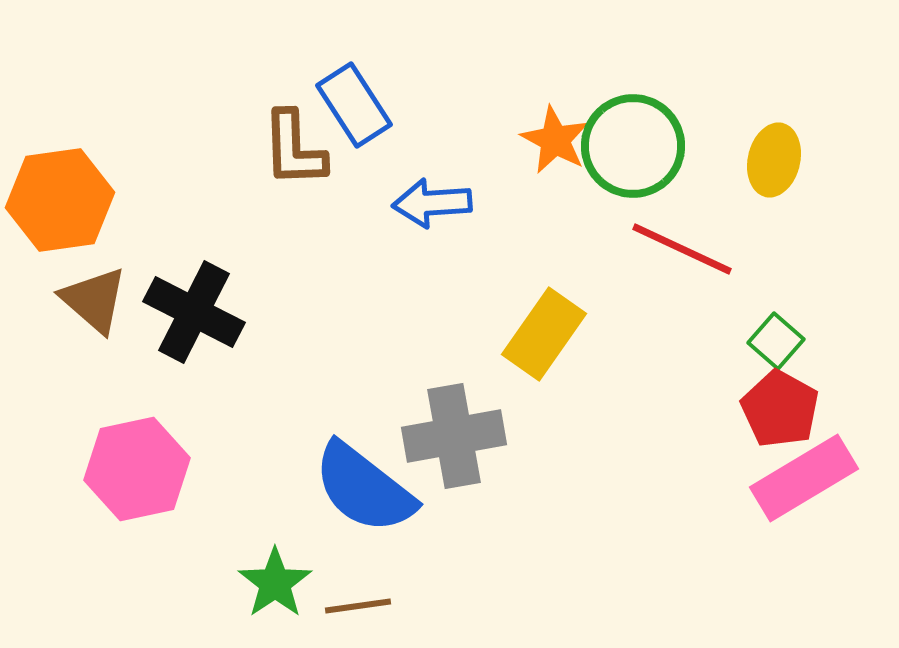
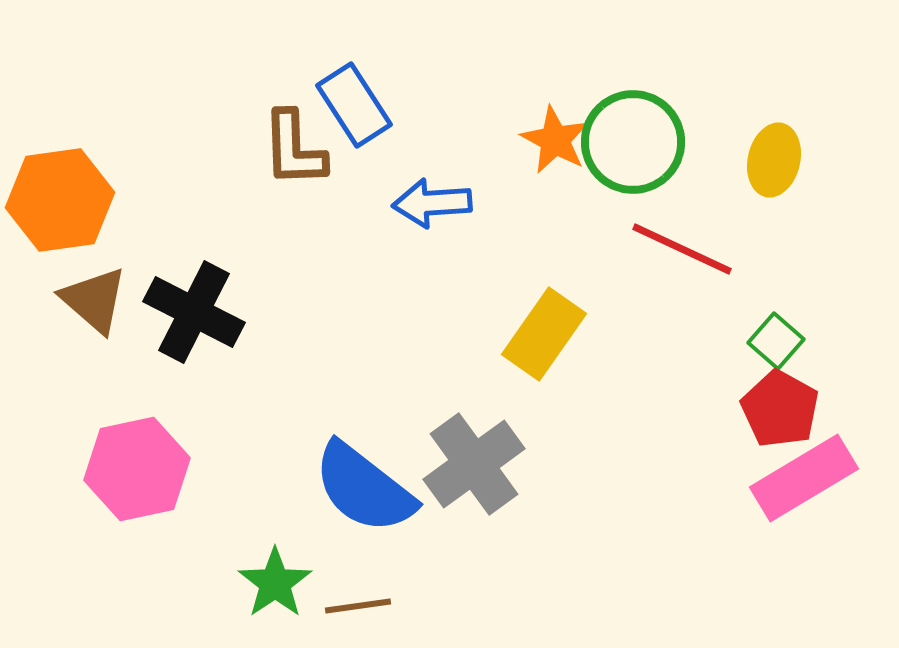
green circle: moved 4 px up
gray cross: moved 20 px right, 28 px down; rotated 26 degrees counterclockwise
